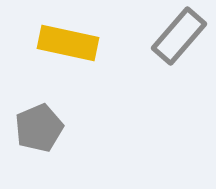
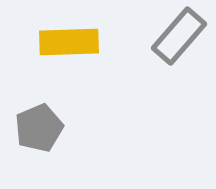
yellow rectangle: moved 1 px right, 1 px up; rotated 14 degrees counterclockwise
